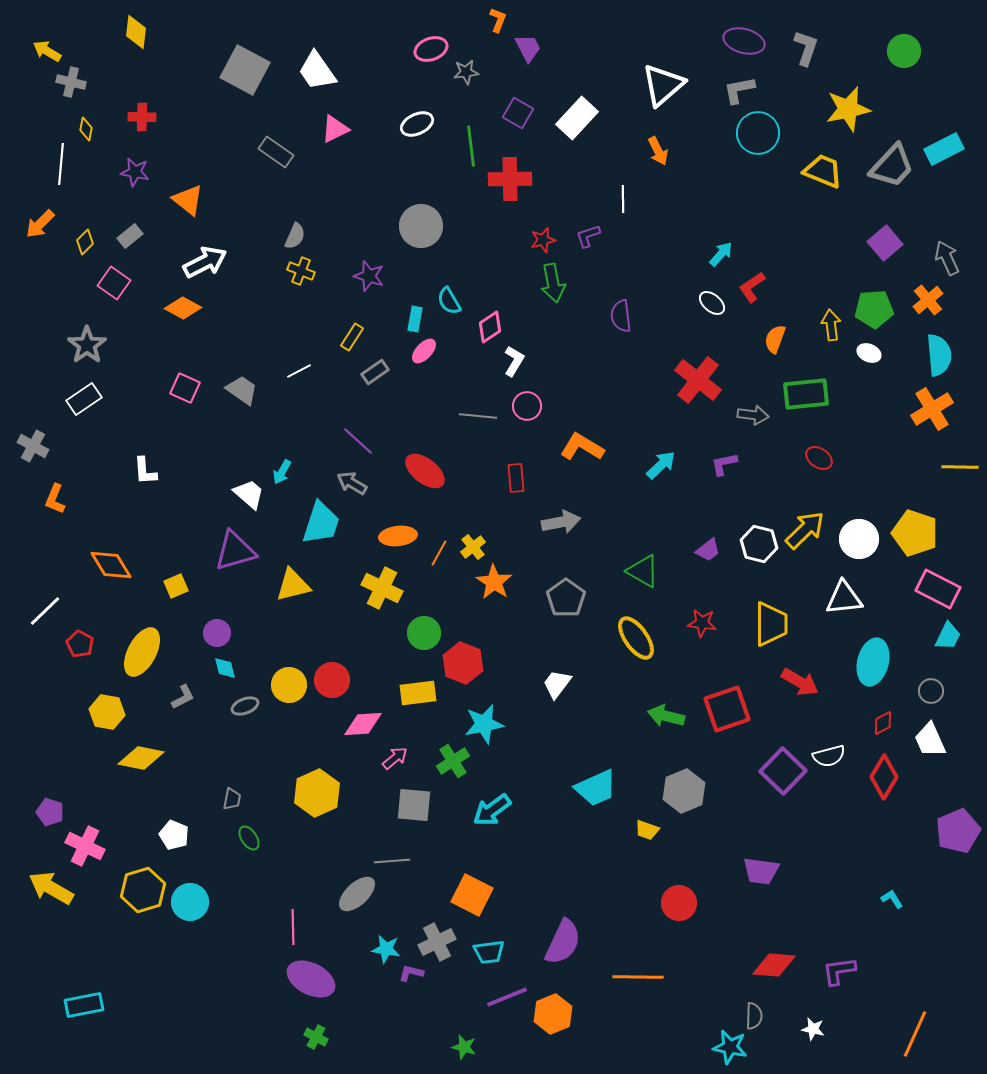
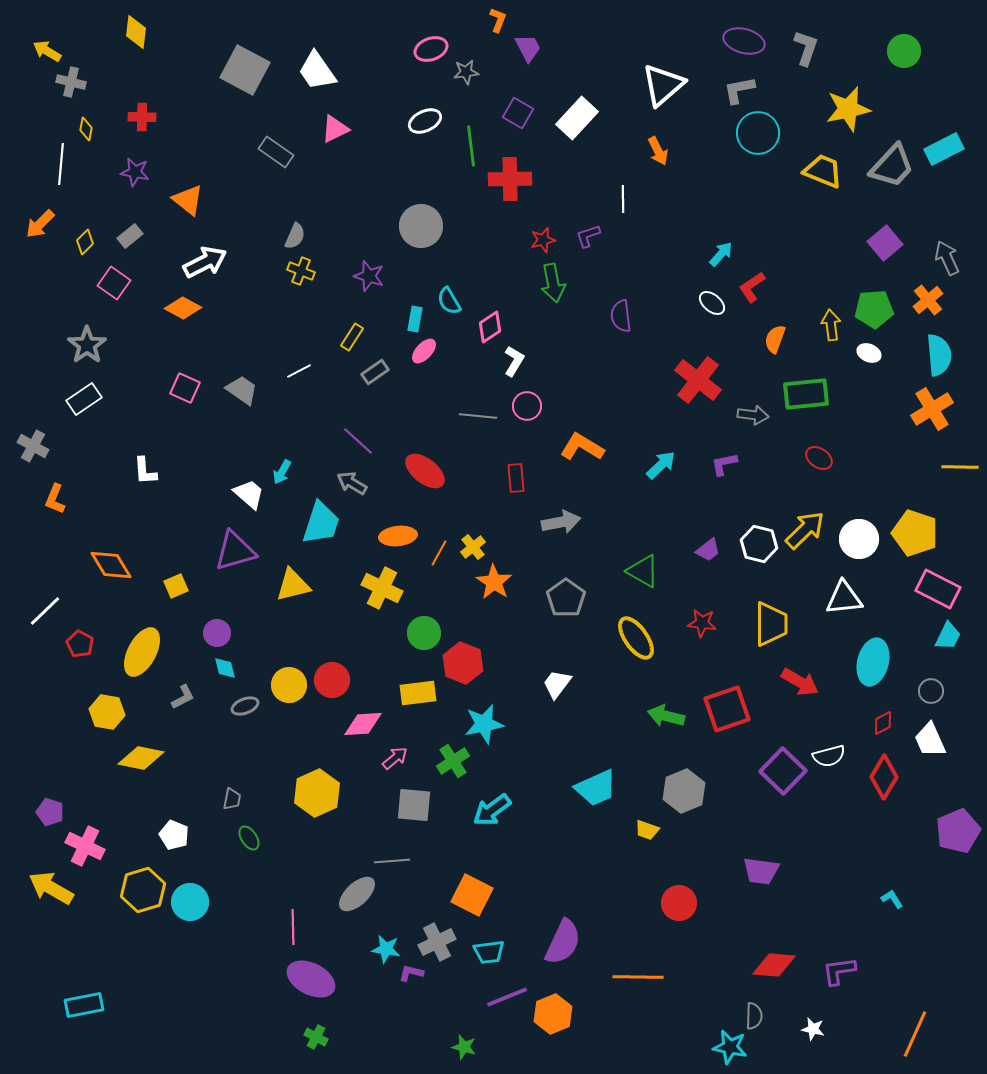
white ellipse at (417, 124): moved 8 px right, 3 px up
